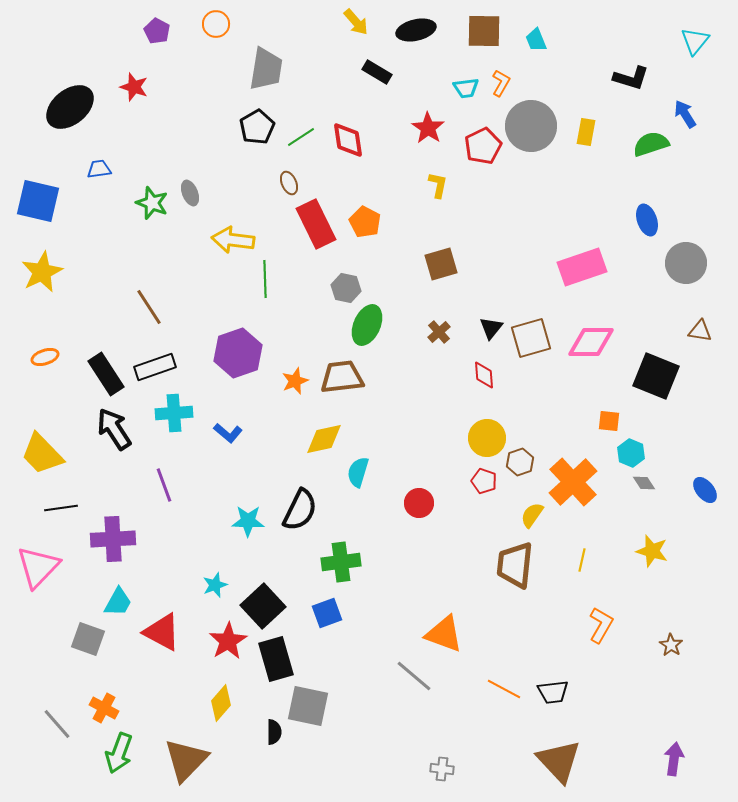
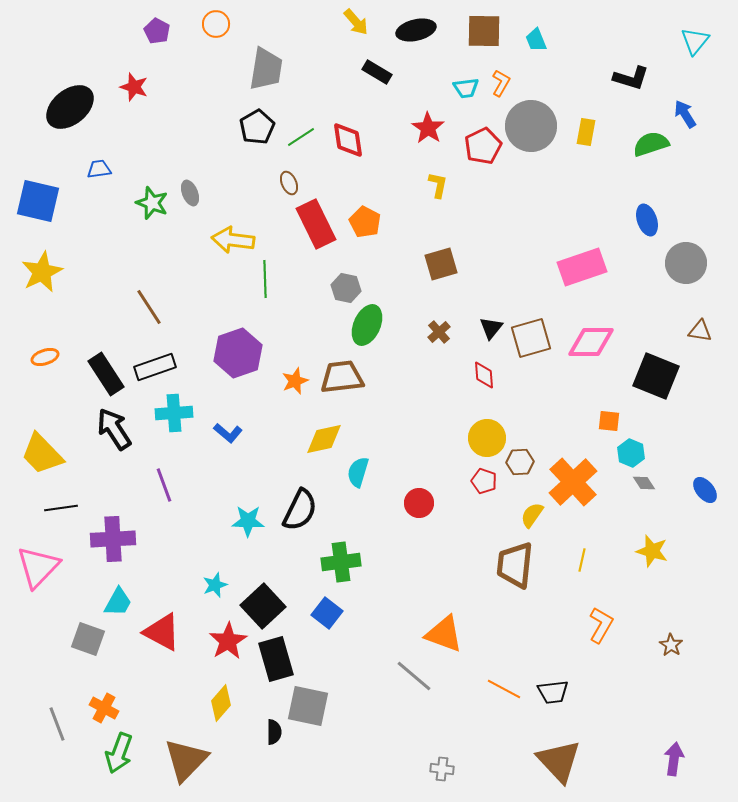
brown hexagon at (520, 462): rotated 16 degrees clockwise
blue square at (327, 613): rotated 32 degrees counterclockwise
gray line at (57, 724): rotated 20 degrees clockwise
